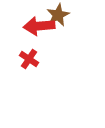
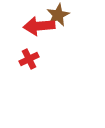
red cross: rotated 30 degrees clockwise
